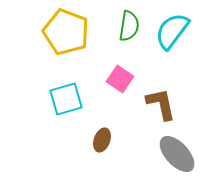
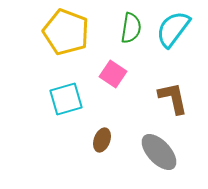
green semicircle: moved 2 px right, 2 px down
cyan semicircle: moved 1 px right, 2 px up
pink square: moved 7 px left, 5 px up
brown L-shape: moved 12 px right, 6 px up
gray ellipse: moved 18 px left, 2 px up
